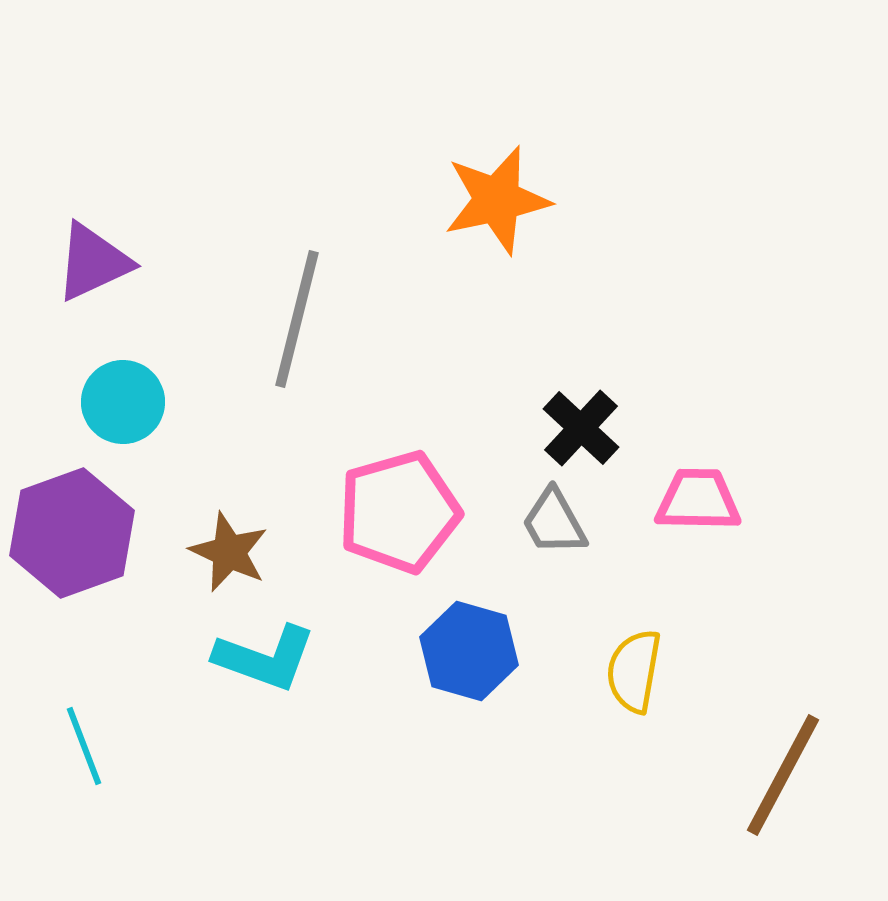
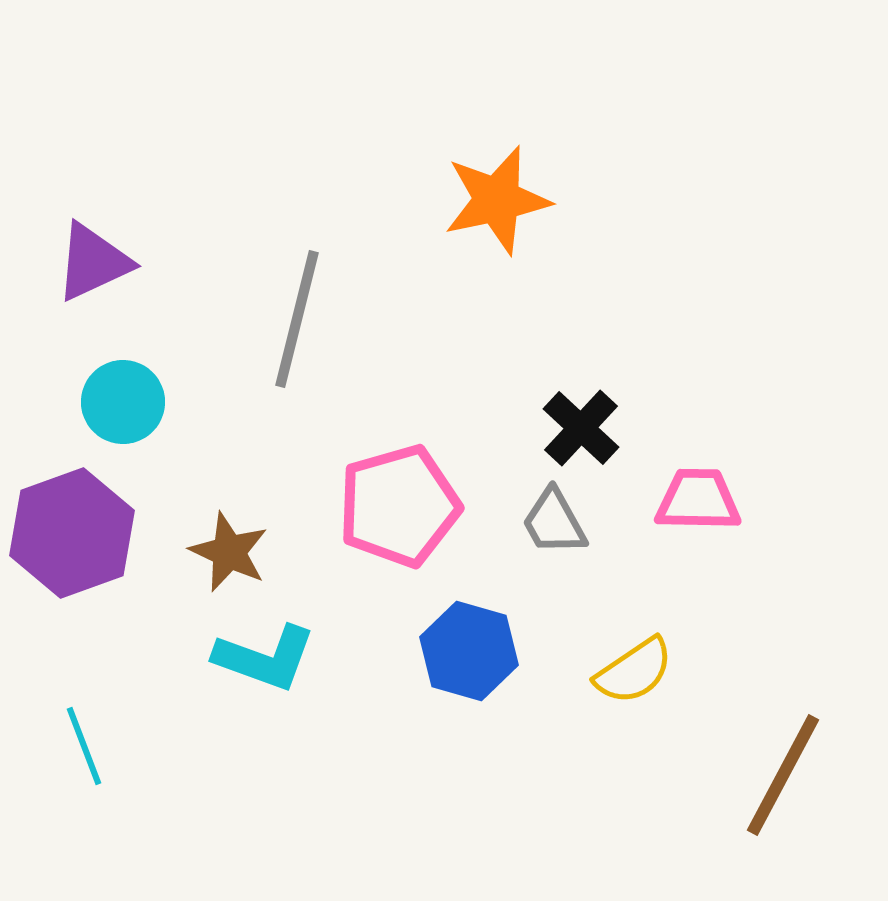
pink pentagon: moved 6 px up
yellow semicircle: rotated 134 degrees counterclockwise
